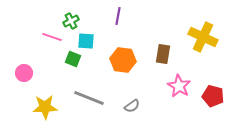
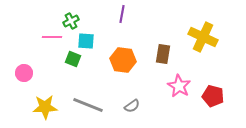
purple line: moved 4 px right, 2 px up
pink line: rotated 18 degrees counterclockwise
gray line: moved 1 px left, 7 px down
